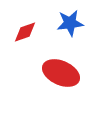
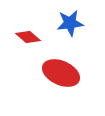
red diamond: moved 3 px right, 5 px down; rotated 60 degrees clockwise
